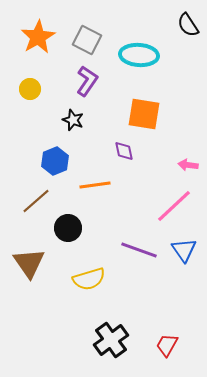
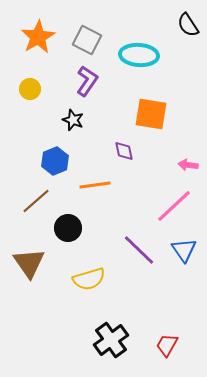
orange square: moved 7 px right
purple line: rotated 24 degrees clockwise
